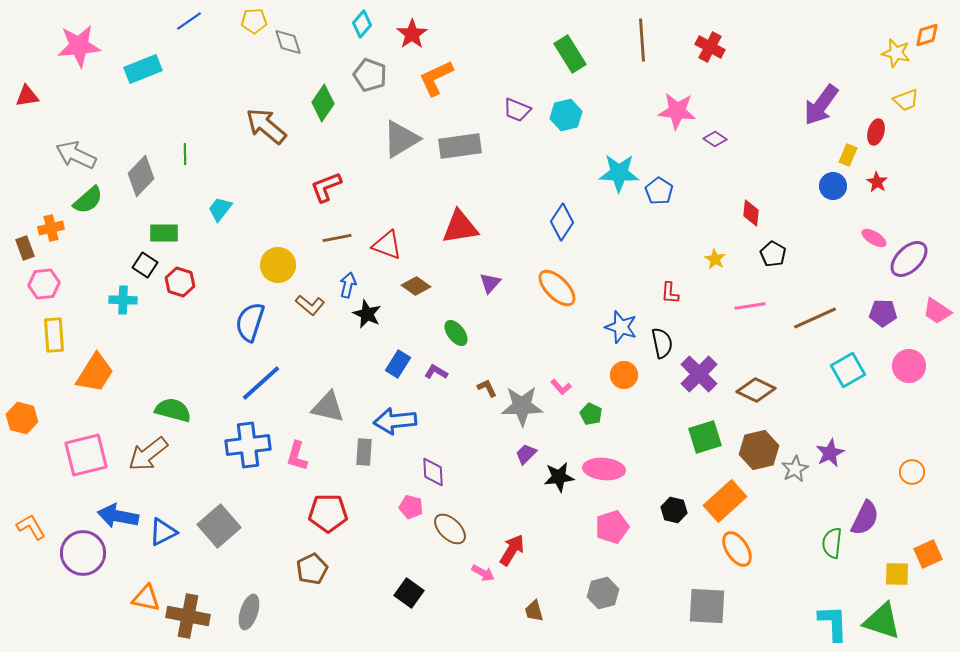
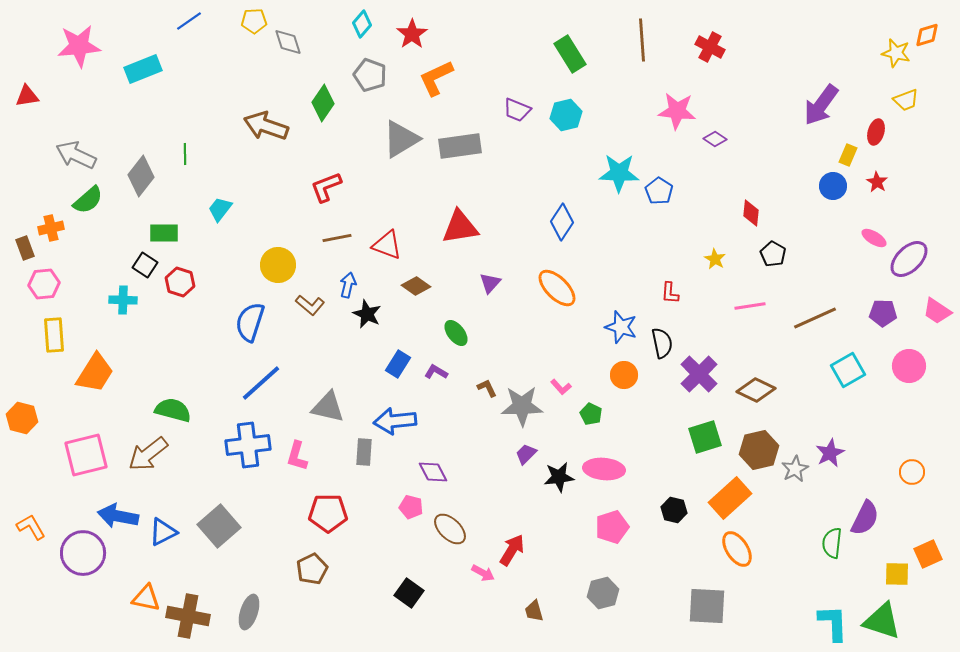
brown arrow at (266, 126): rotated 21 degrees counterclockwise
gray diamond at (141, 176): rotated 6 degrees counterclockwise
purple diamond at (433, 472): rotated 24 degrees counterclockwise
orange rectangle at (725, 501): moved 5 px right, 3 px up
